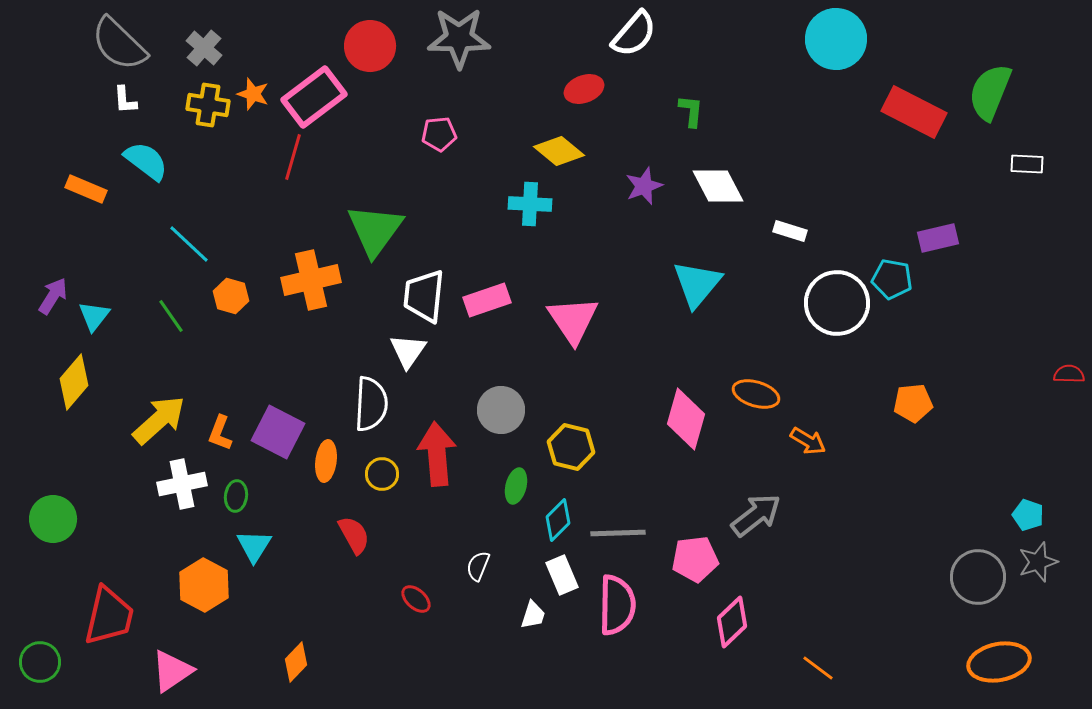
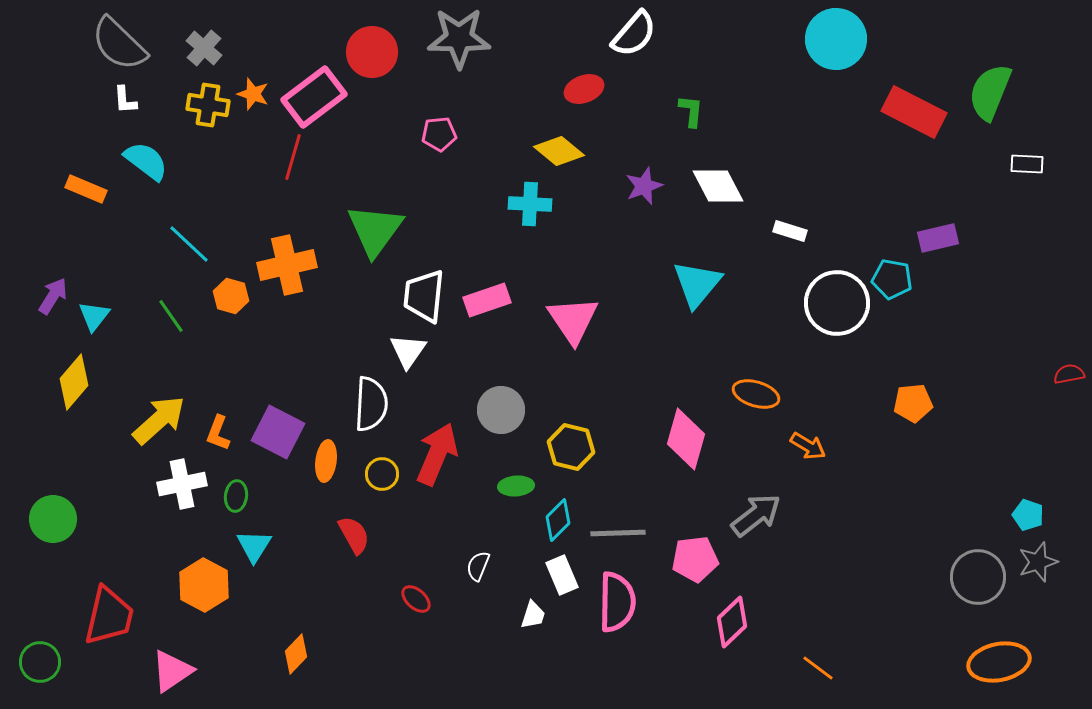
red circle at (370, 46): moved 2 px right, 6 px down
orange cross at (311, 280): moved 24 px left, 15 px up
red semicircle at (1069, 374): rotated 12 degrees counterclockwise
pink diamond at (686, 419): moved 20 px down
orange L-shape at (220, 433): moved 2 px left
orange arrow at (808, 441): moved 5 px down
red arrow at (437, 454): rotated 28 degrees clockwise
green ellipse at (516, 486): rotated 72 degrees clockwise
pink semicircle at (617, 605): moved 3 px up
orange diamond at (296, 662): moved 8 px up
